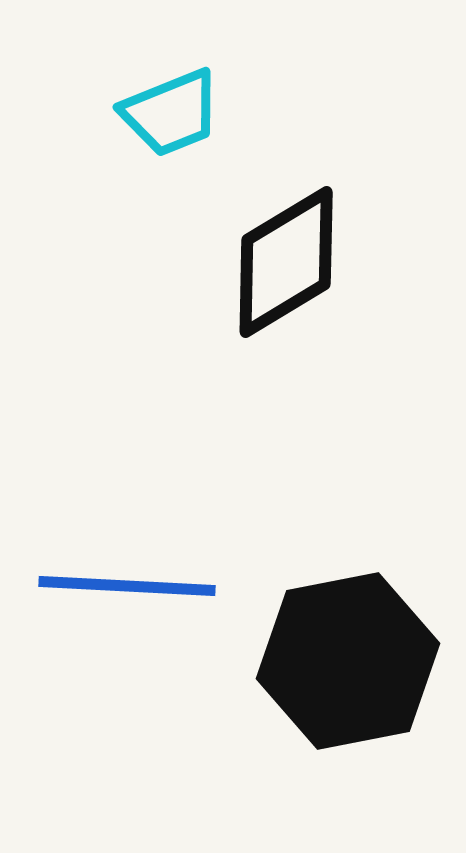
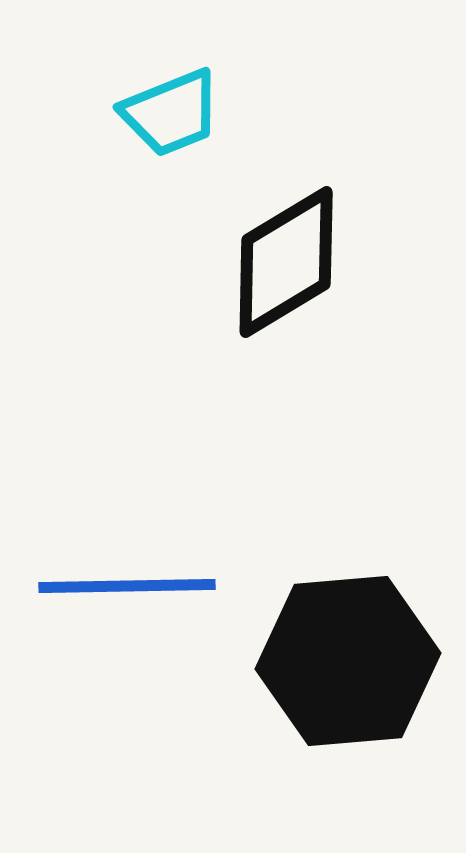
blue line: rotated 4 degrees counterclockwise
black hexagon: rotated 6 degrees clockwise
